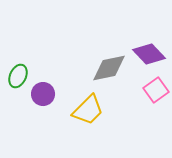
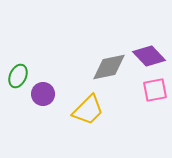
purple diamond: moved 2 px down
gray diamond: moved 1 px up
pink square: moved 1 px left; rotated 25 degrees clockwise
